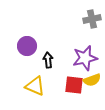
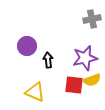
yellow triangle: moved 6 px down
